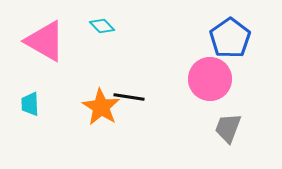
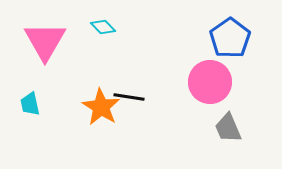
cyan diamond: moved 1 px right, 1 px down
pink triangle: rotated 30 degrees clockwise
pink circle: moved 3 px down
cyan trapezoid: rotated 10 degrees counterclockwise
gray trapezoid: rotated 44 degrees counterclockwise
